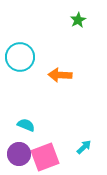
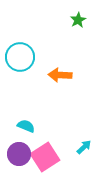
cyan semicircle: moved 1 px down
pink square: rotated 12 degrees counterclockwise
